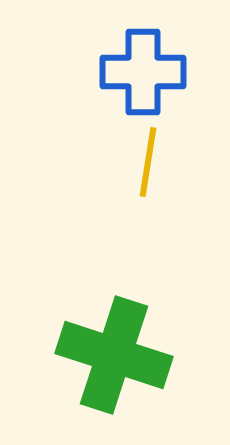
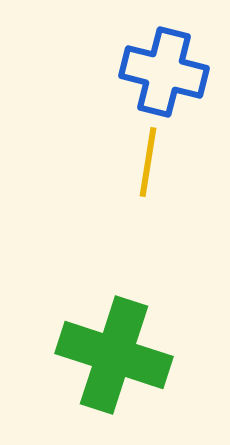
blue cross: moved 21 px right; rotated 14 degrees clockwise
